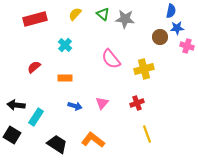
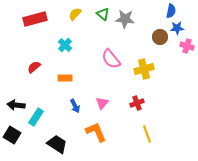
blue arrow: rotated 48 degrees clockwise
orange L-shape: moved 3 px right, 8 px up; rotated 30 degrees clockwise
